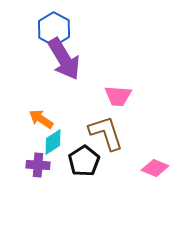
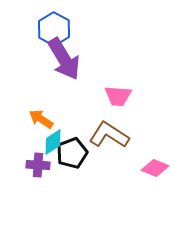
brown L-shape: moved 3 px right, 2 px down; rotated 39 degrees counterclockwise
black pentagon: moved 12 px left, 8 px up; rotated 12 degrees clockwise
